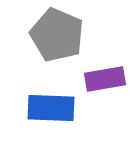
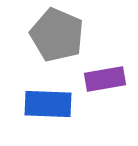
blue rectangle: moved 3 px left, 4 px up
